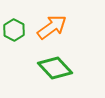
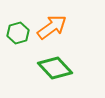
green hexagon: moved 4 px right, 3 px down; rotated 15 degrees clockwise
